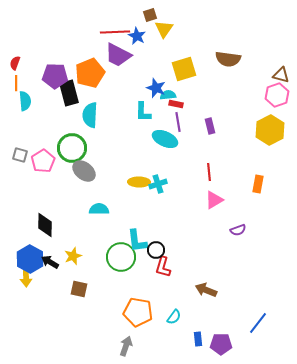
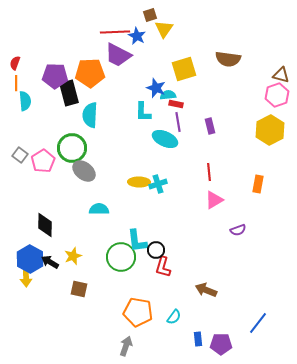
orange pentagon at (90, 73): rotated 20 degrees clockwise
gray square at (20, 155): rotated 21 degrees clockwise
